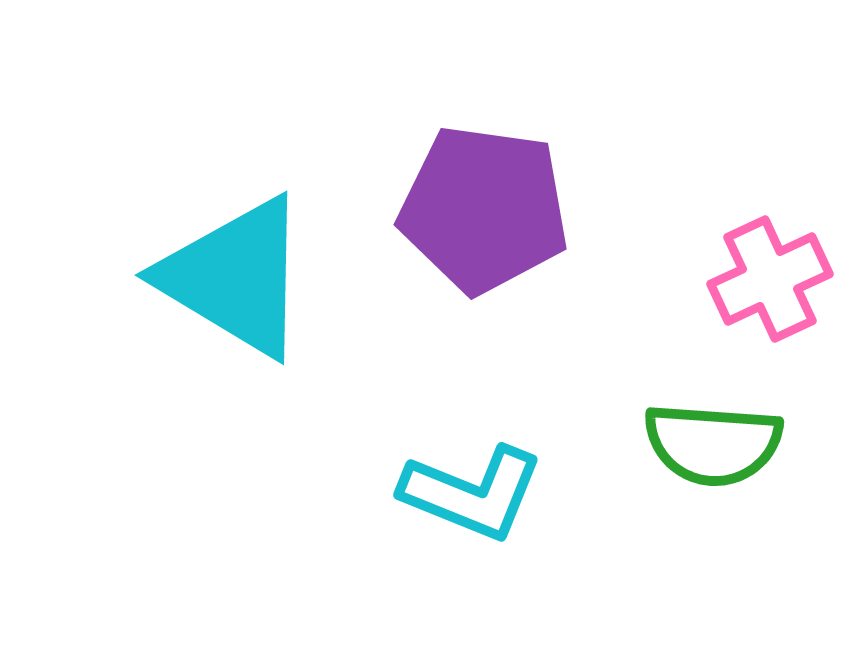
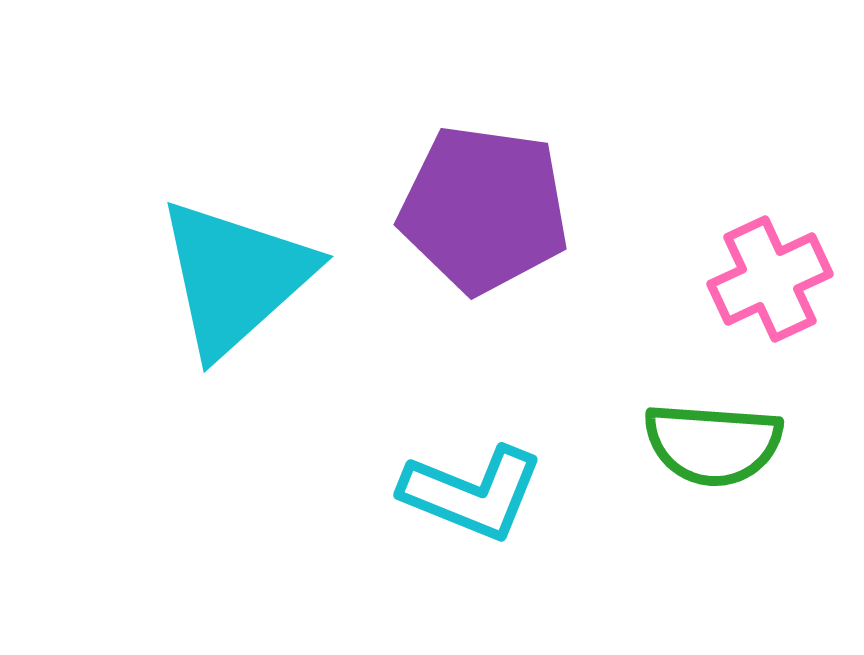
cyan triangle: rotated 47 degrees clockwise
